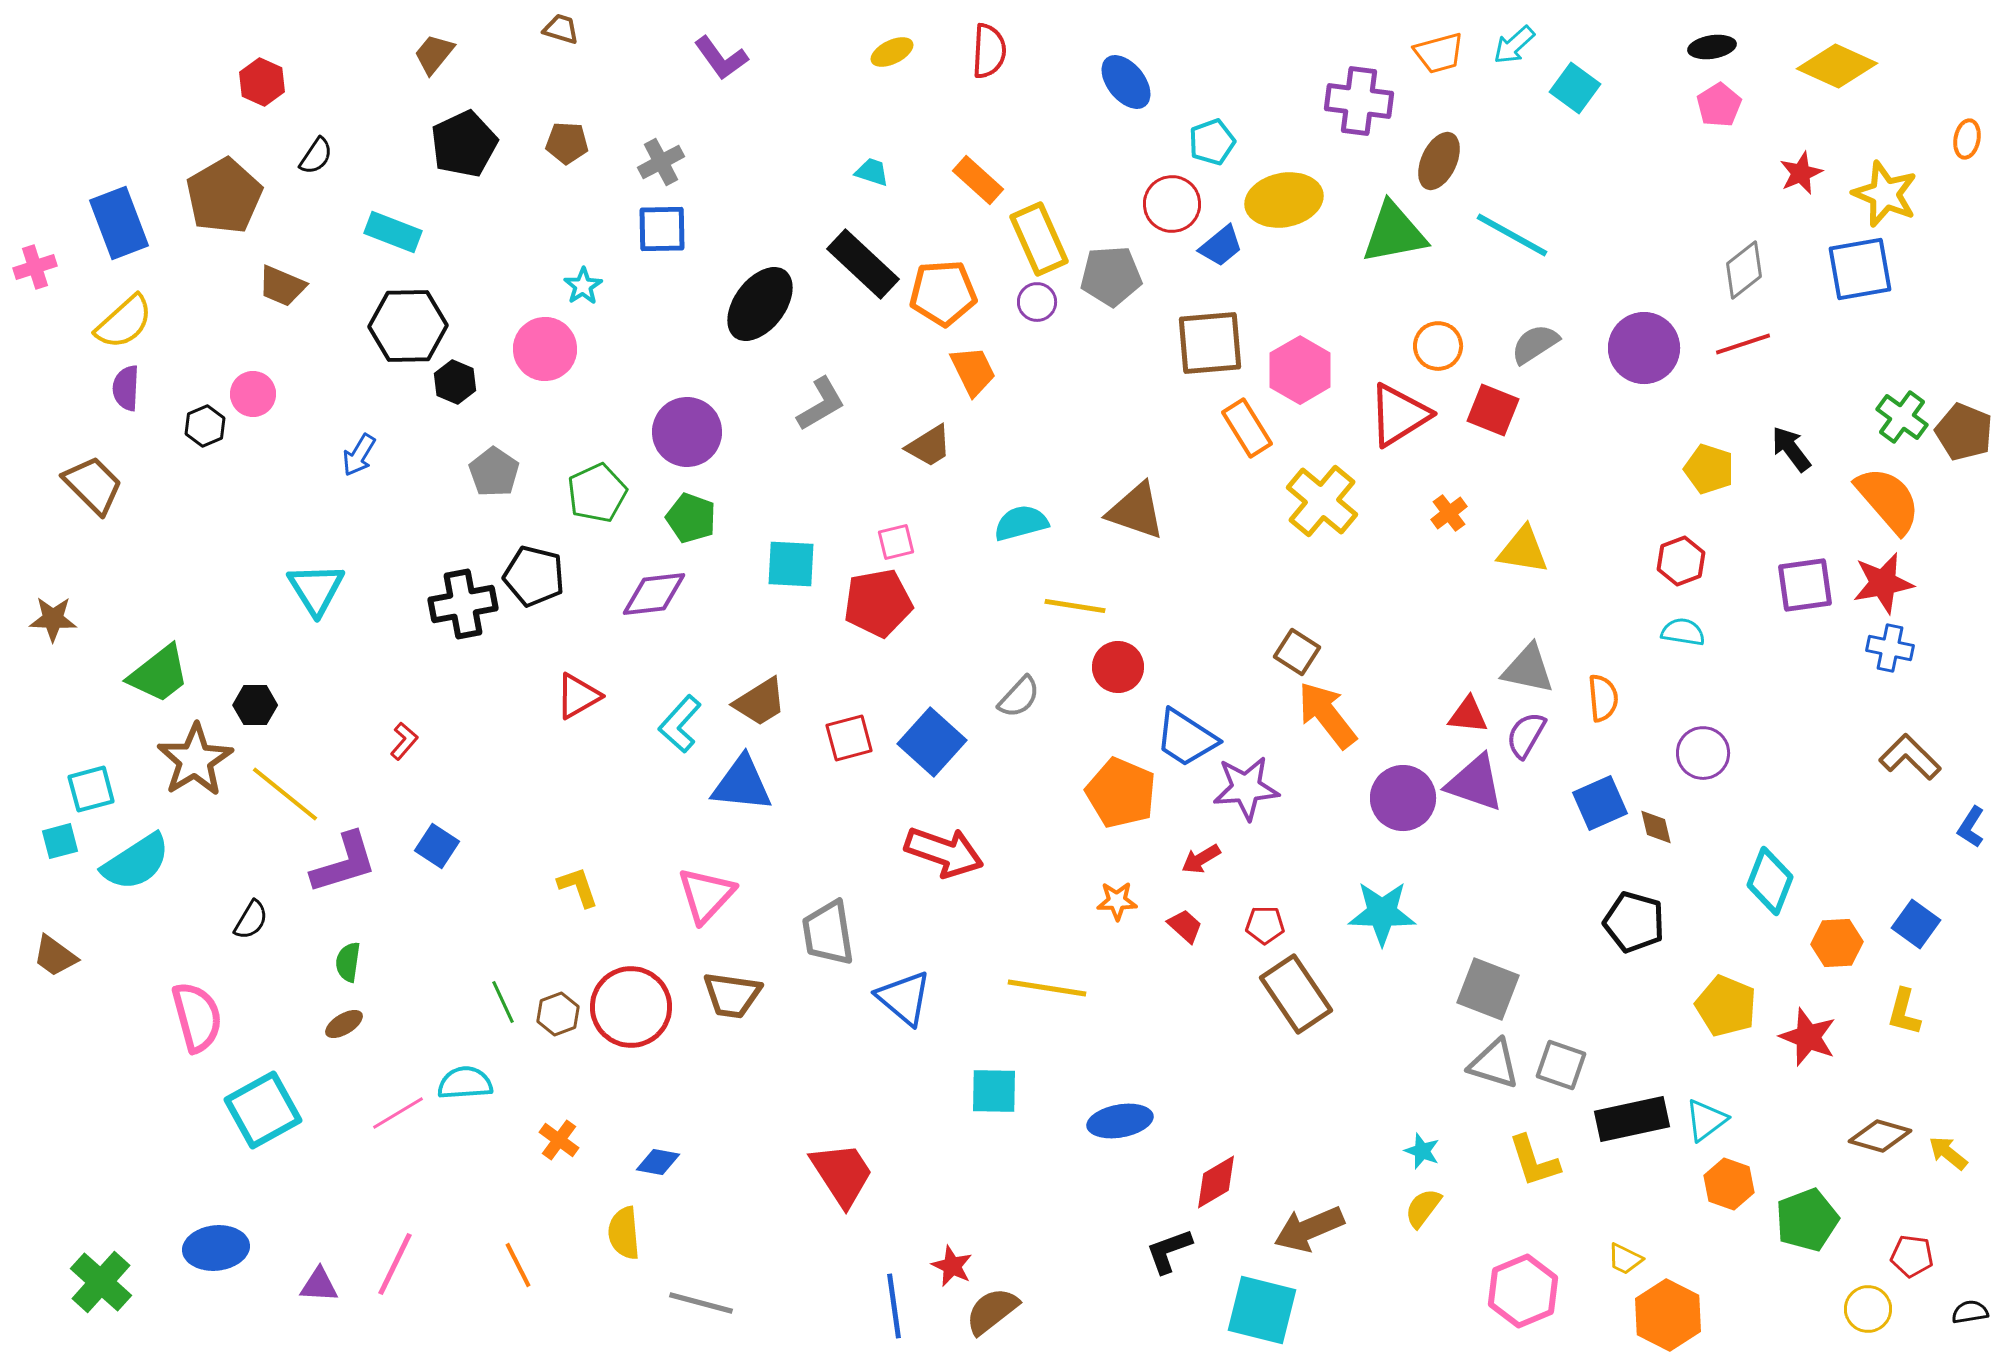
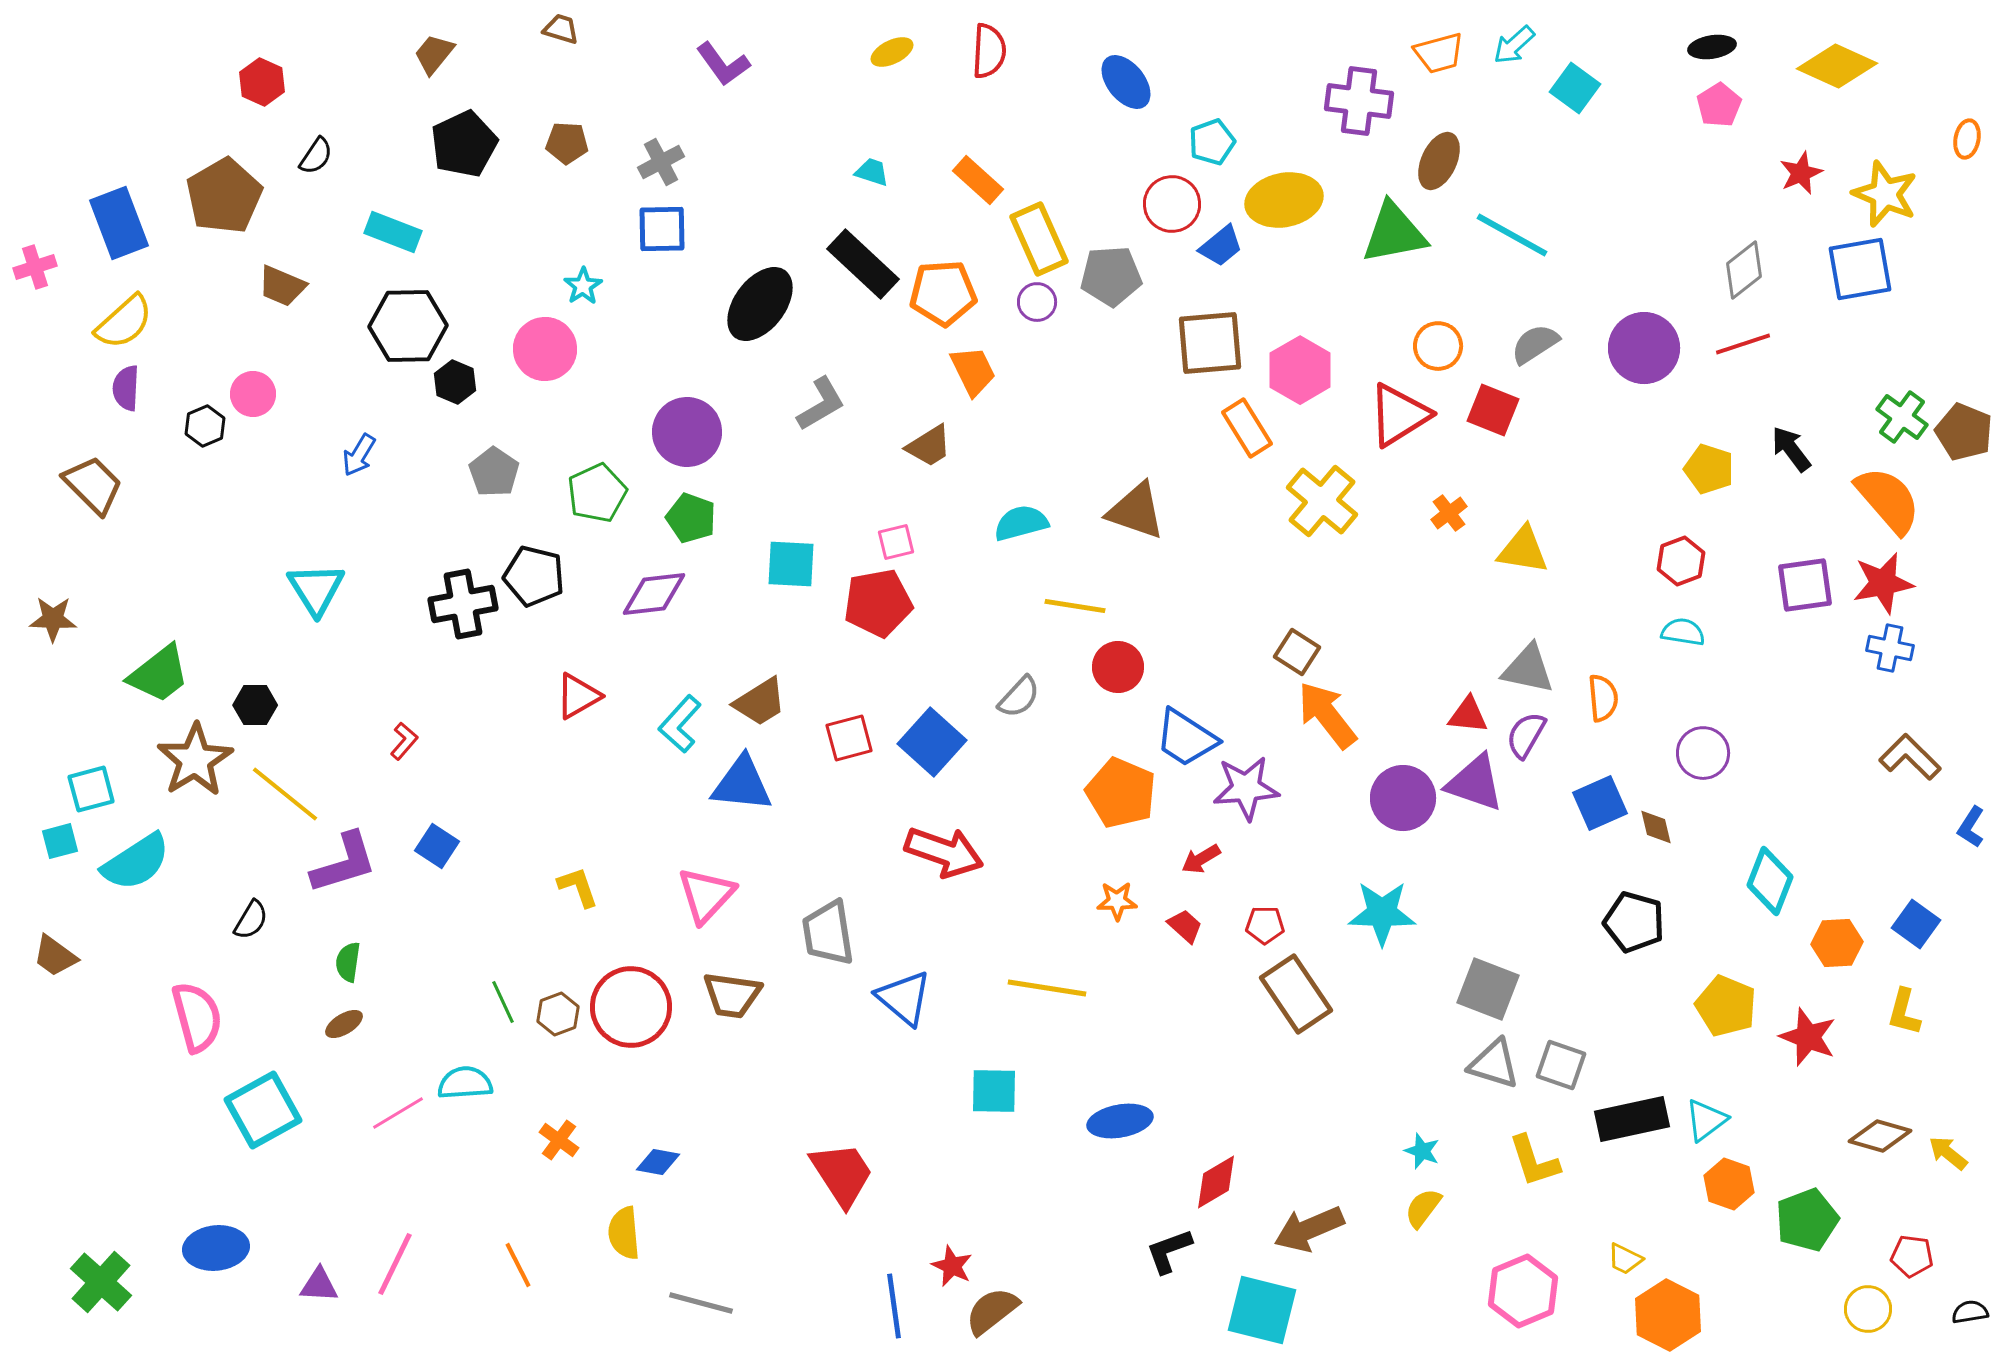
purple L-shape at (721, 58): moved 2 px right, 6 px down
